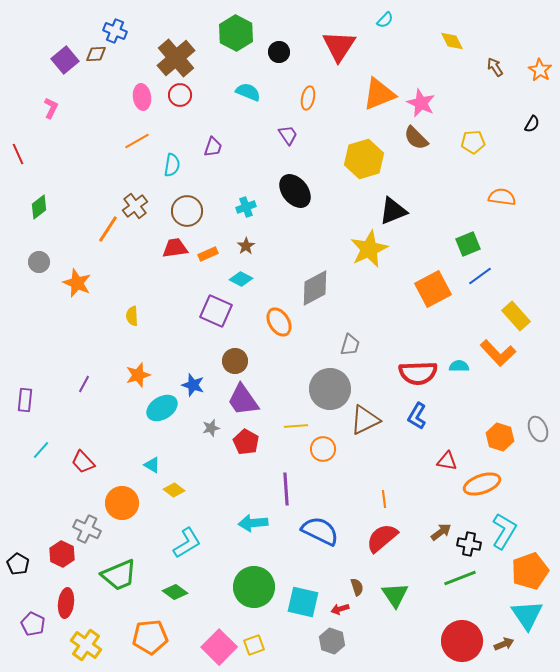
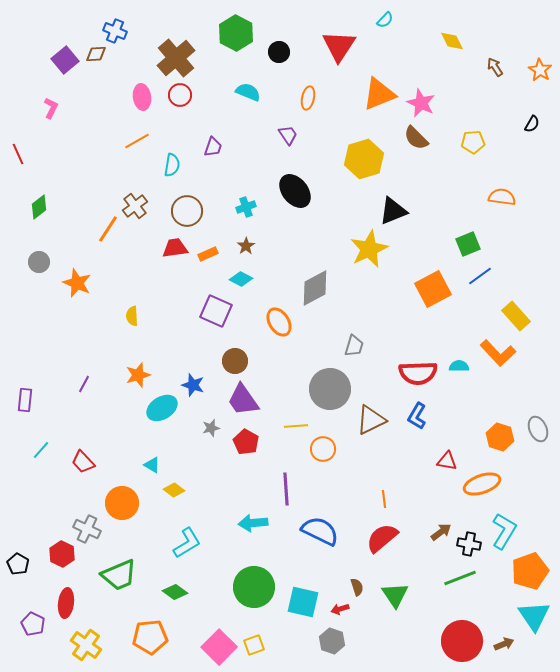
gray trapezoid at (350, 345): moved 4 px right, 1 px down
brown triangle at (365, 420): moved 6 px right
cyan triangle at (527, 615): moved 7 px right, 1 px down
